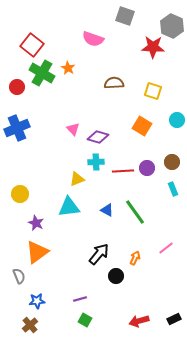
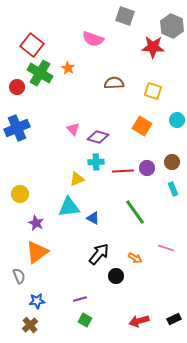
green cross: moved 2 px left
blue triangle: moved 14 px left, 8 px down
pink line: rotated 56 degrees clockwise
orange arrow: rotated 96 degrees clockwise
